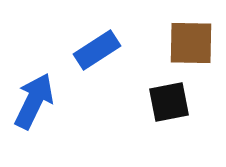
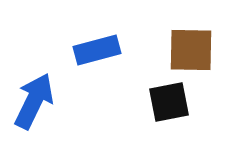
brown square: moved 7 px down
blue rectangle: rotated 18 degrees clockwise
